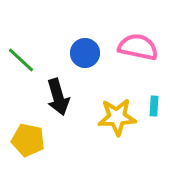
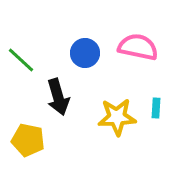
cyan rectangle: moved 2 px right, 2 px down
